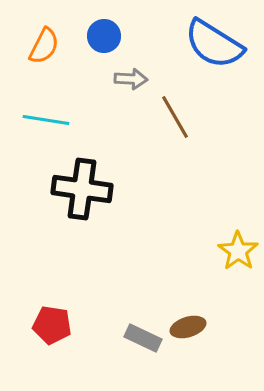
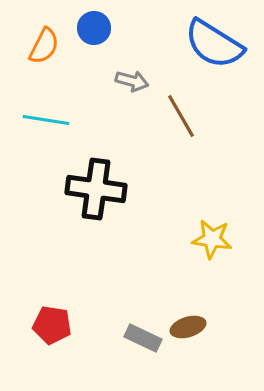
blue circle: moved 10 px left, 8 px up
gray arrow: moved 1 px right, 2 px down; rotated 12 degrees clockwise
brown line: moved 6 px right, 1 px up
black cross: moved 14 px right
yellow star: moved 26 px left, 12 px up; rotated 27 degrees counterclockwise
